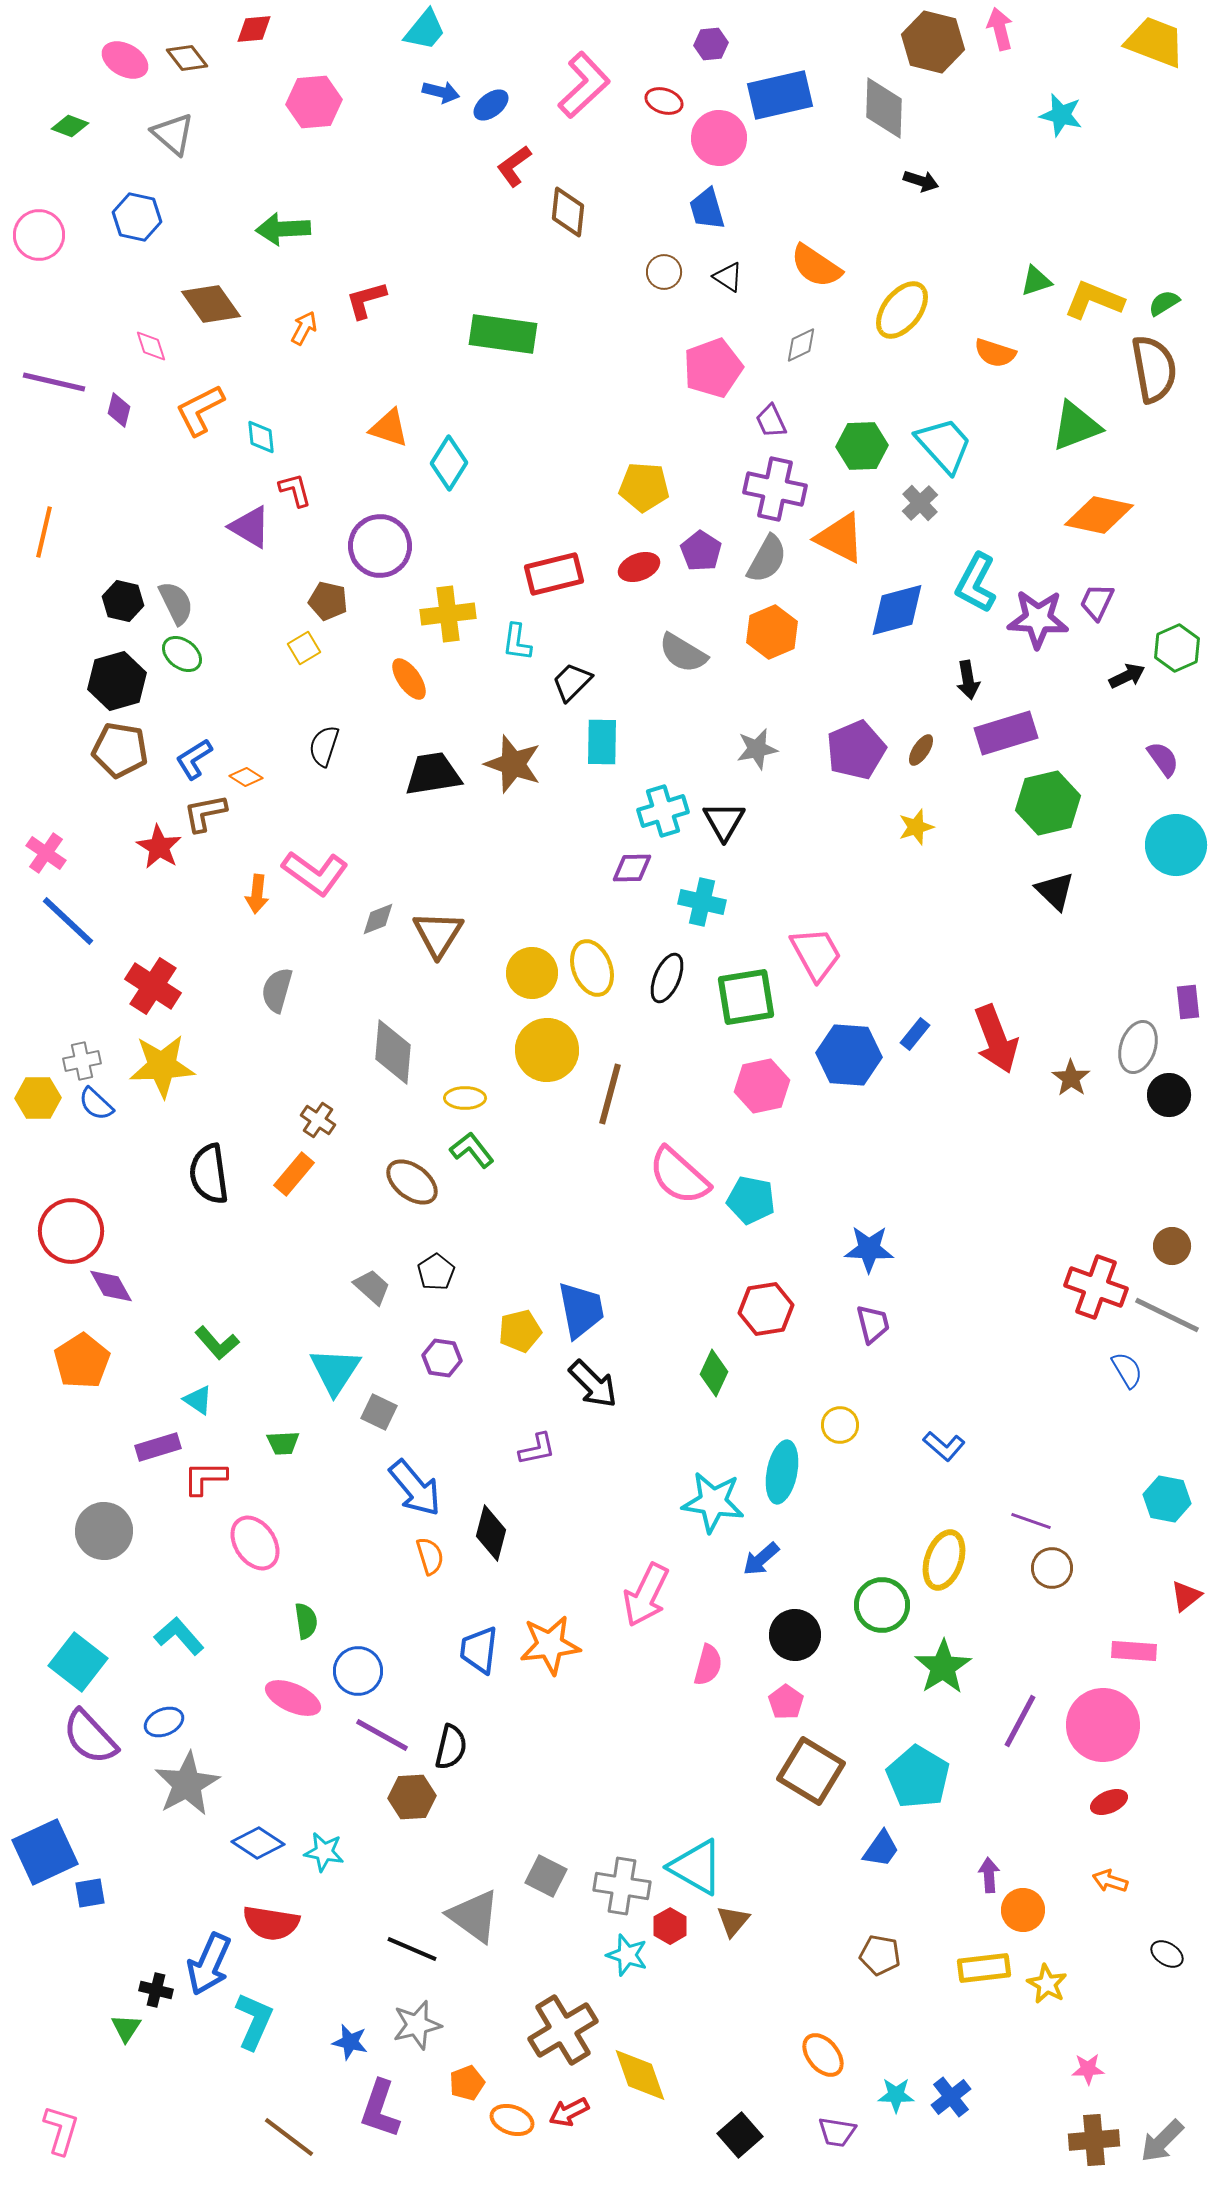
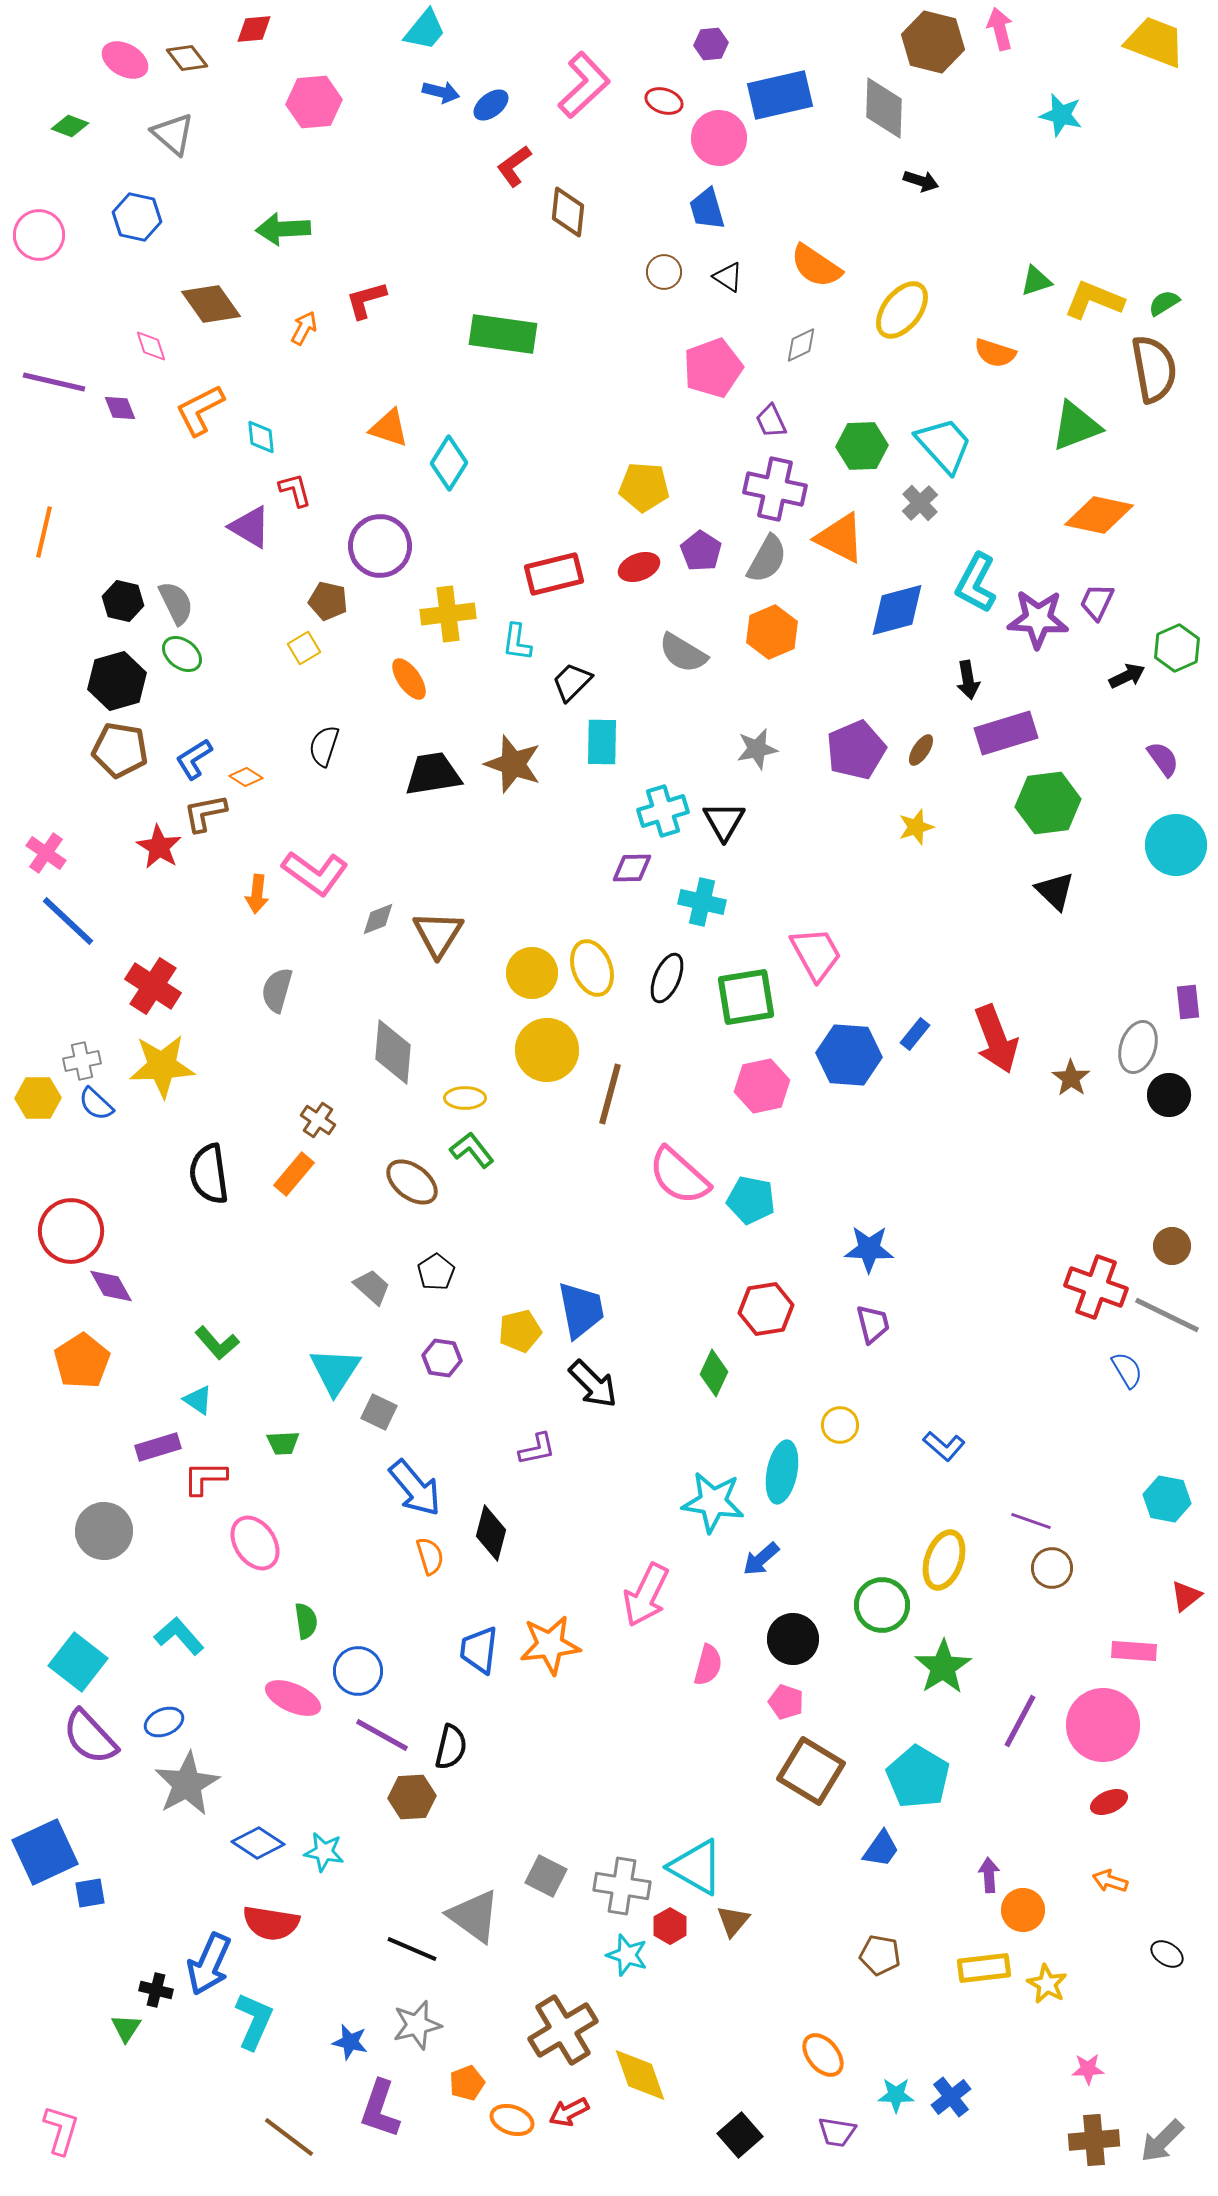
purple diamond at (119, 410): moved 1 px right, 2 px up; rotated 36 degrees counterclockwise
green hexagon at (1048, 803): rotated 6 degrees clockwise
black circle at (795, 1635): moved 2 px left, 4 px down
pink pentagon at (786, 1702): rotated 16 degrees counterclockwise
